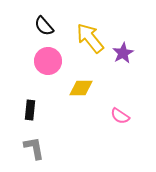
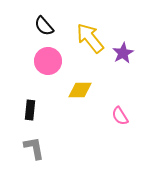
yellow diamond: moved 1 px left, 2 px down
pink semicircle: rotated 24 degrees clockwise
